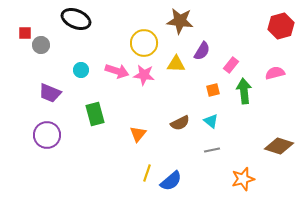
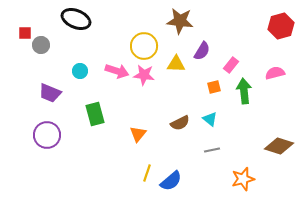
yellow circle: moved 3 px down
cyan circle: moved 1 px left, 1 px down
orange square: moved 1 px right, 3 px up
cyan triangle: moved 1 px left, 2 px up
